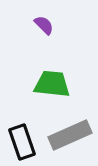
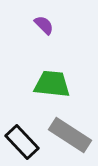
gray rectangle: rotated 57 degrees clockwise
black rectangle: rotated 24 degrees counterclockwise
